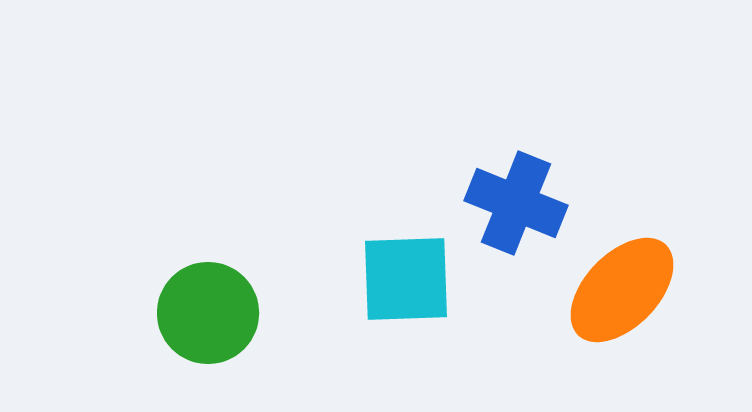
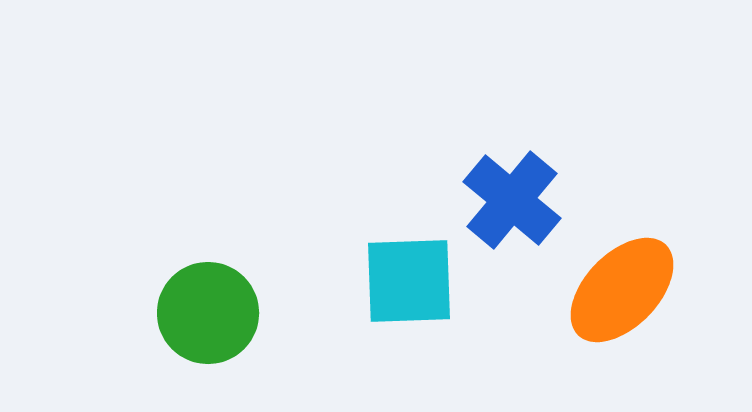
blue cross: moved 4 px left, 3 px up; rotated 18 degrees clockwise
cyan square: moved 3 px right, 2 px down
